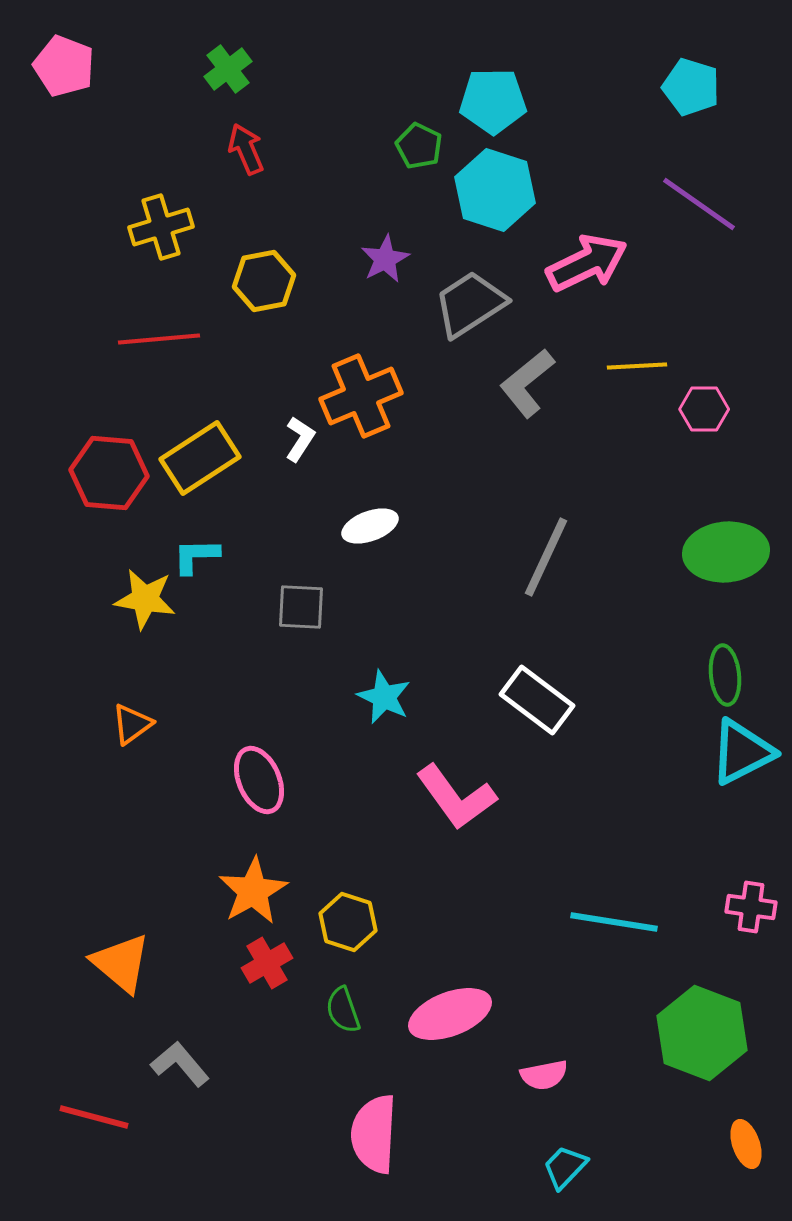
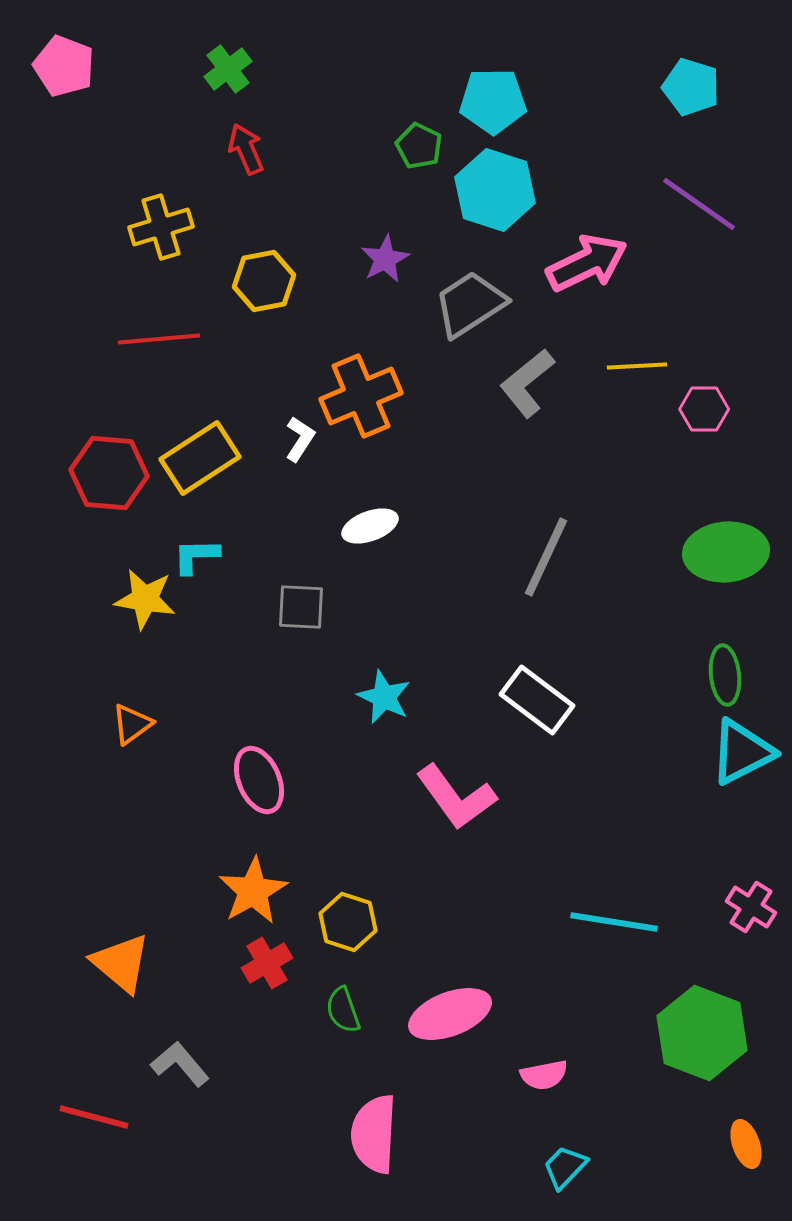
pink cross at (751, 907): rotated 24 degrees clockwise
